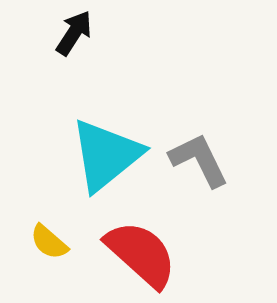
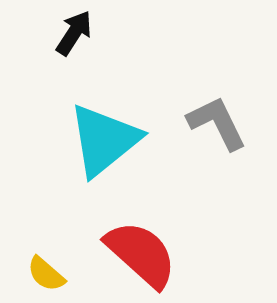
cyan triangle: moved 2 px left, 15 px up
gray L-shape: moved 18 px right, 37 px up
yellow semicircle: moved 3 px left, 32 px down
